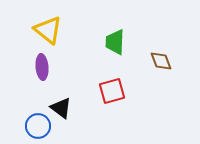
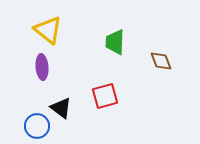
red square: moved 7 px left, 5 px down
blue circle: moved 1 px left
